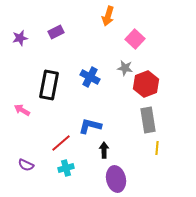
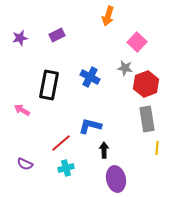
purple rectangle: moved 1 px right, 3 px down
pink square: moved 2 px right, 3 px down
gray rectangle: moved 1 px left, 1 px up
purple semicircle: moved 1 px left, 1 px up
